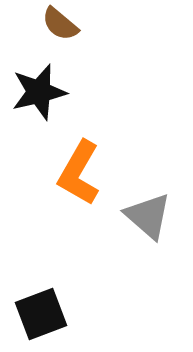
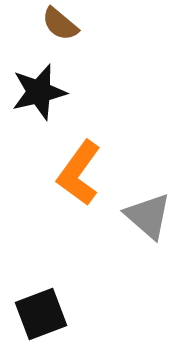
orange L-shape: rotated 6 degrees clockwise
